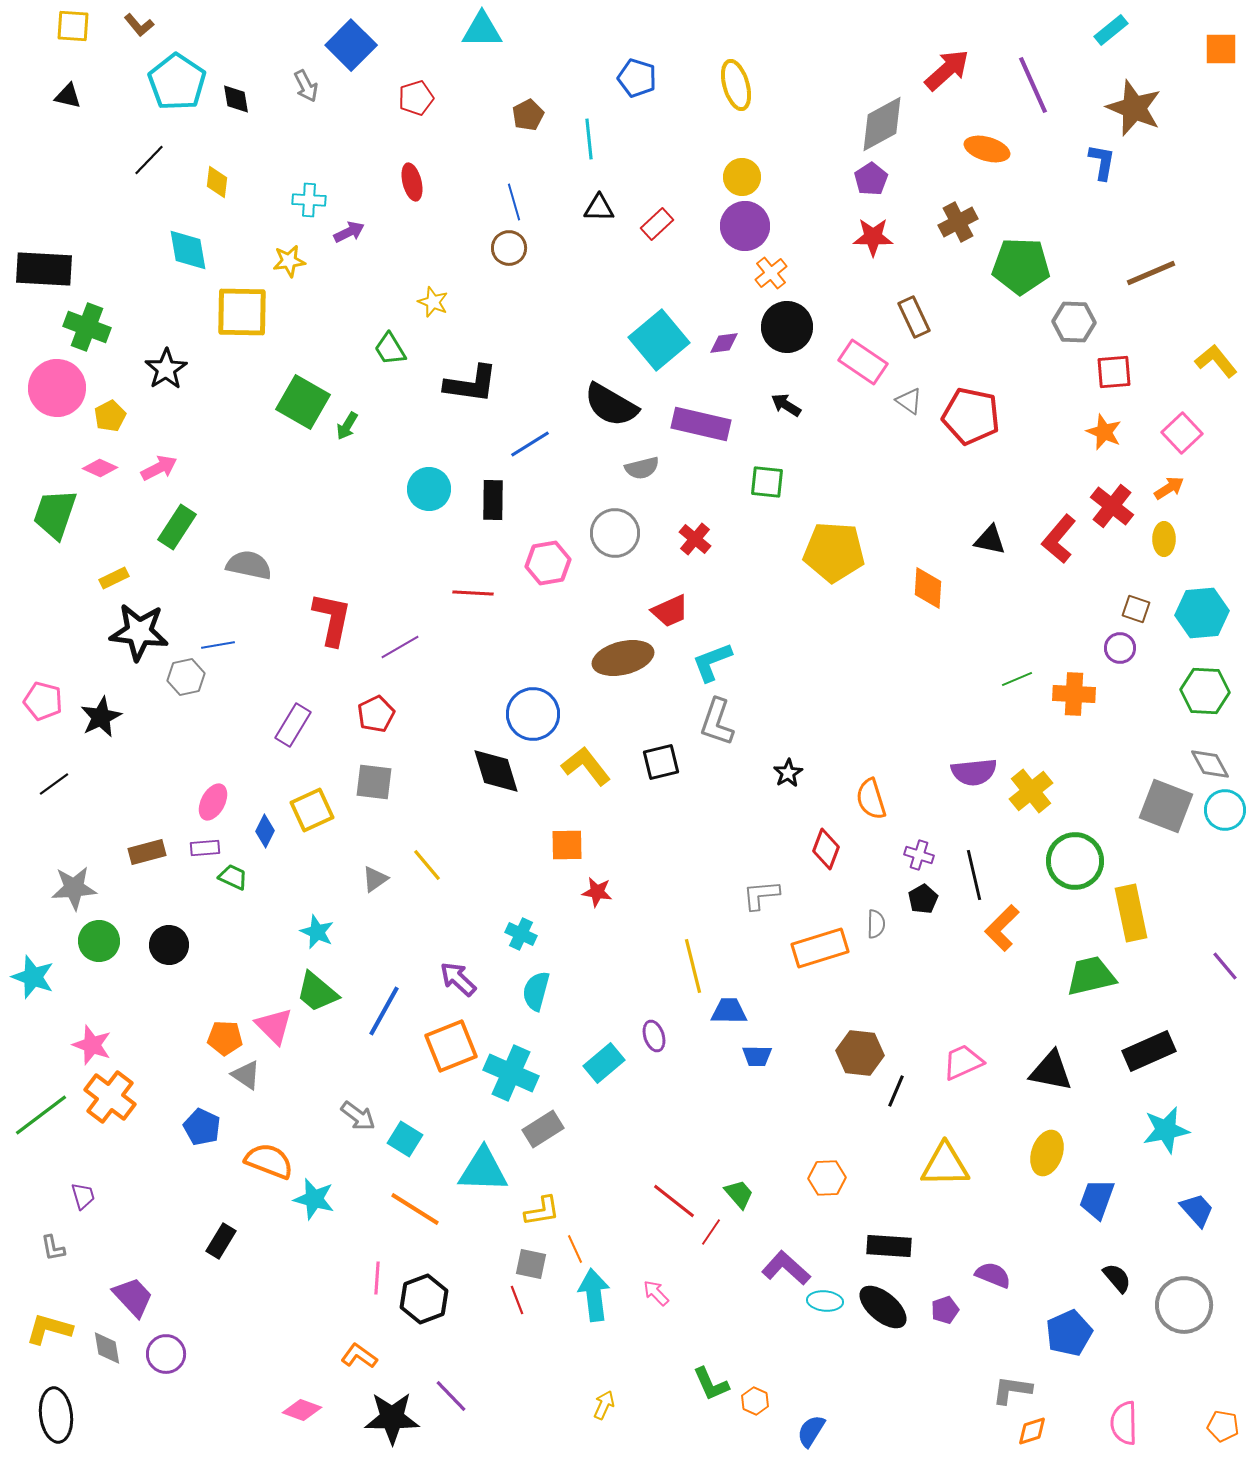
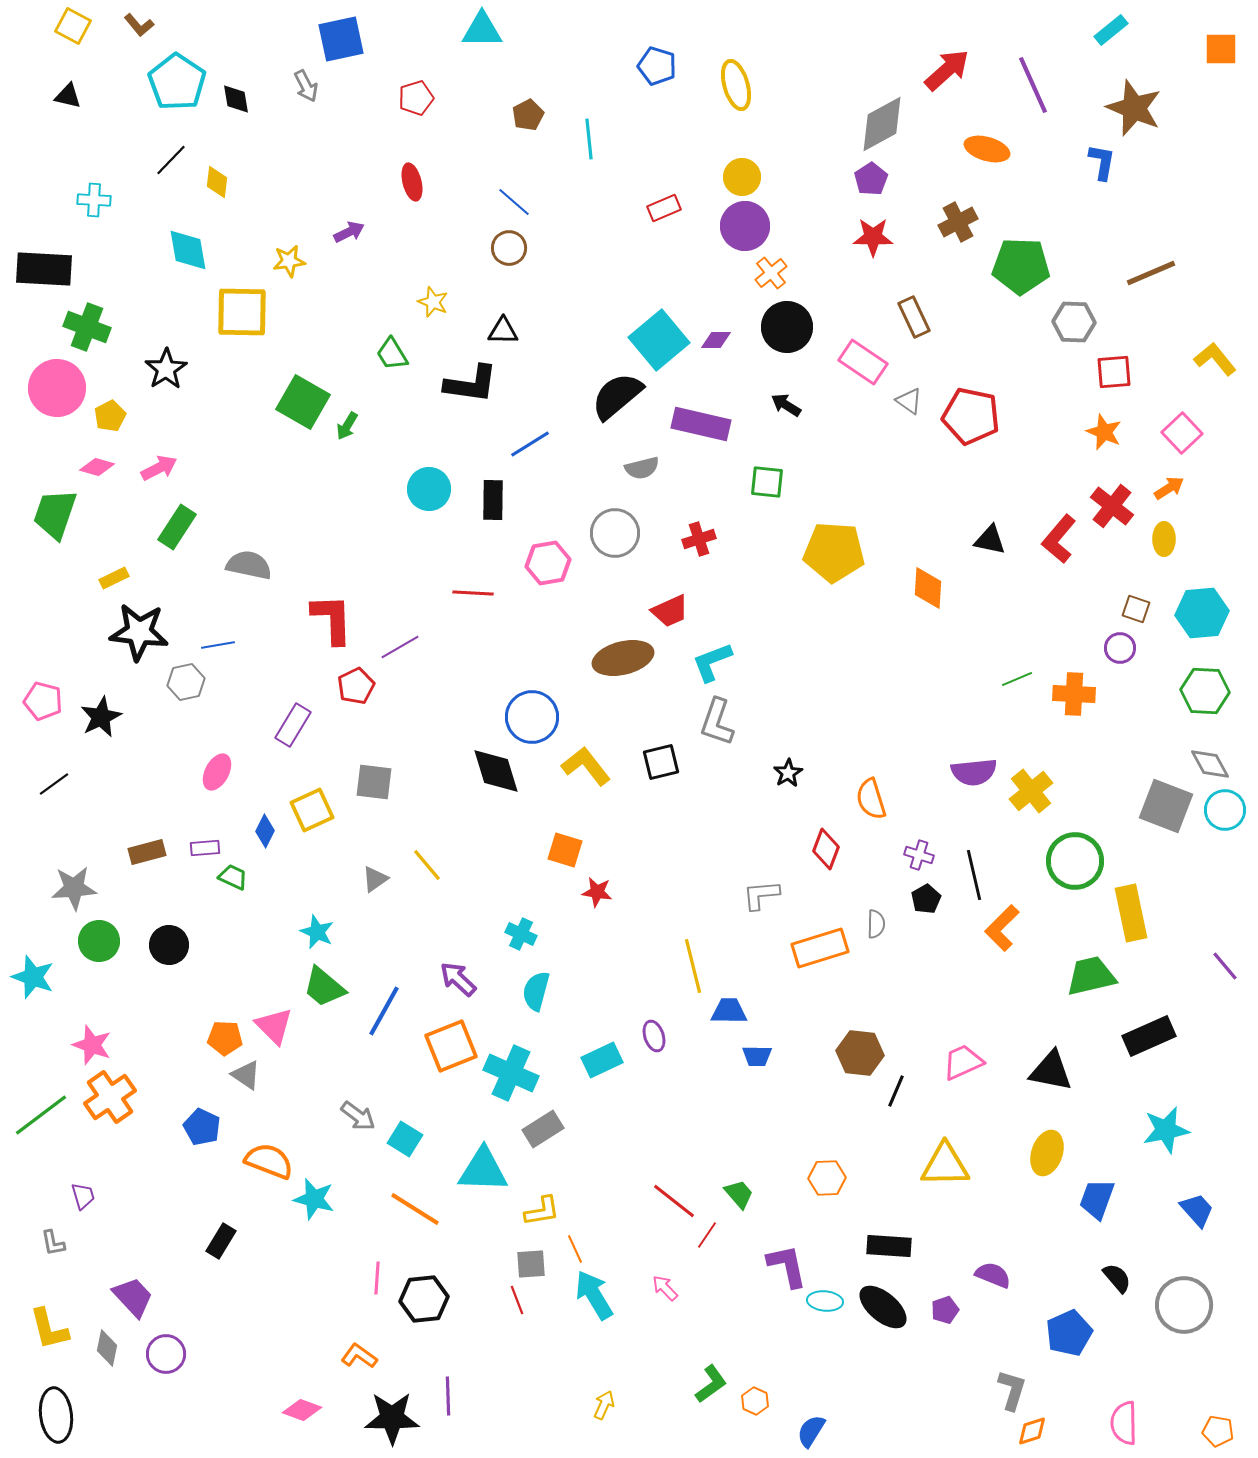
yellow square at (73, 26): rotated 24 degrees clockwise
blue square at (351, 45): moved 10 px left, 6 px up; rotated 33 degrees clockwise
blue pentagon at (637, 78): moved 20 px right, 12 px up
black line at (149, 160): moved 22 px right
cyan cross at (309, 200): moved 215 px left
blue line at (514, 202): rotated 33 degrees counterclockwise
black triangle at (599, 208): moved 96 px left, 123 px down
red rectangle at (657, 224): moved 7 px right, 16 px up; rotated 20 degrees clockwise
purple diamond at (724, 343): moved 8 px left, 3 px up; rotated 8 degrees clockwise
green trapezoid at (390, 349): moved 2 px right, 5 px down
yellow L-shape at (1216, 361): moved 1 px left, 2 px up
black semicircle at (611, 405): moved 6 px right, 9 px up; rotated 110 degrees clockwise
pink diamond at (100, 468): moved 3 px left, 1 px up; rotated 8 degrees counterclockwise
red cross at (695, 539): moved 4 px right; rotated 32 degrees clockwise
red L-shape at (332, 619): rotated 14 degrees counterclockwise
gray hexagon at (186, 677): moved 5 px down
red pentagon at (376, 714): moved 20 px left, 28 px up
blue circle at (533, 714): moved 1 px left, 3 px down
pink ellipse at (213, 802): moved 4 px right, 30 px up
orange square at (567, 845): moved 2 px left, 5 px down; rotated 18 degrees clockwise
black pentagon at (923, 899): moved 3 px right
green trapezoid at (317, 992): moved 7 px right, 5 px up
black rectangle at (1149, 1051): moved 15 px up
cyan rectangle at (604, 1063): moved 2 px left, 3 px up; rotated 15 degrees clockwise
orange cross at (110, 1097): rotated 18 degrees clockwise
red line at (711, 1232): moved 4 px left, 3 px down
gray L-shape at (53, 1248): moved 5 px up
gray square at (531, 1264): rotated 16 degrees counterclockwise
purple L-shape at (786, 1268): moved 1 px right, 2 px up; rotated 36 degrees clockwise
pink arrow at (656, 1293): moved 9 px right, 5 px up
cyan arrow at (594, 1295): rotated 24 degrees counterclockwise
black hexagon at (424, 1299): rotated 15 degrees clockwise
yellow L-shape at (49, 1329): rotated 120 degrees counterclockwise
gray diamond at (107, 1348): rotated 21 degrees clockwise
green L-shape at (711, 1384): rotated 102 degrees counterclockwise
gray L-shape at (1012, 1390): rotated 99 degrees clockwise
purple line at (451, 1396): moved 3 px left; rotated 42 degrees clockwise
orange pentagon at (1223, 1426): moved 5 px left, 5 px down
